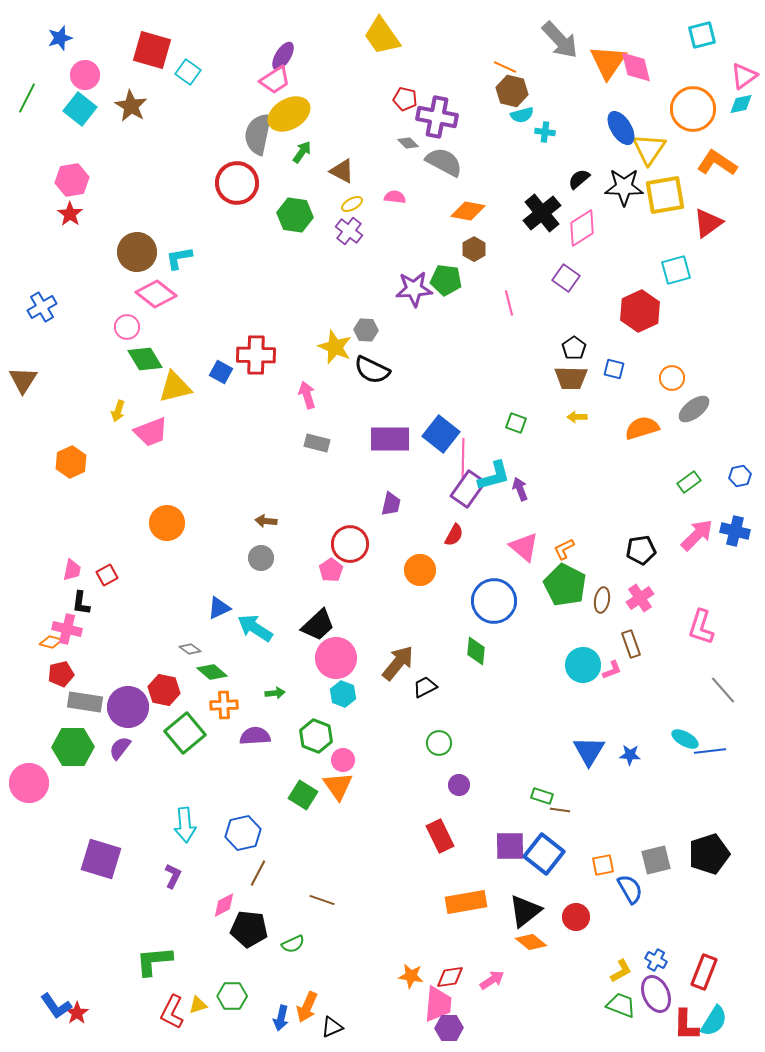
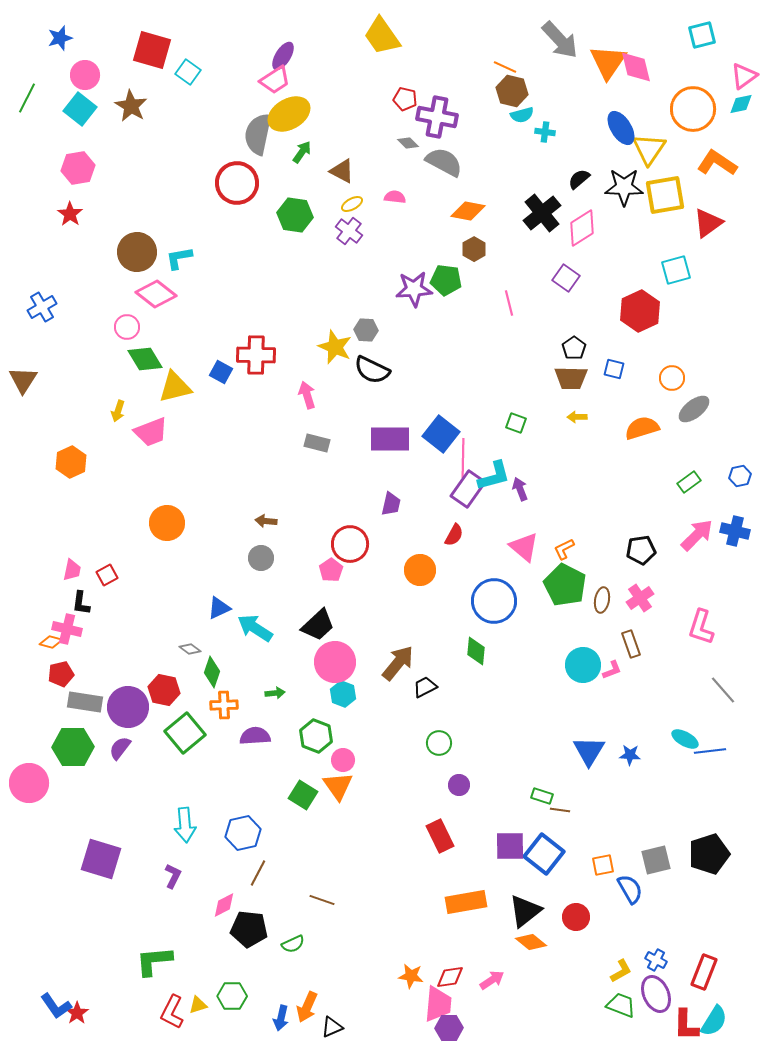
pink hexagon at (72, 180): moved 6 px right, 12 px up
pink circle at (336, 658): moved 1 px left, 4 px down
green diamond at (212, 672): rotated 68 degrees clockwise
